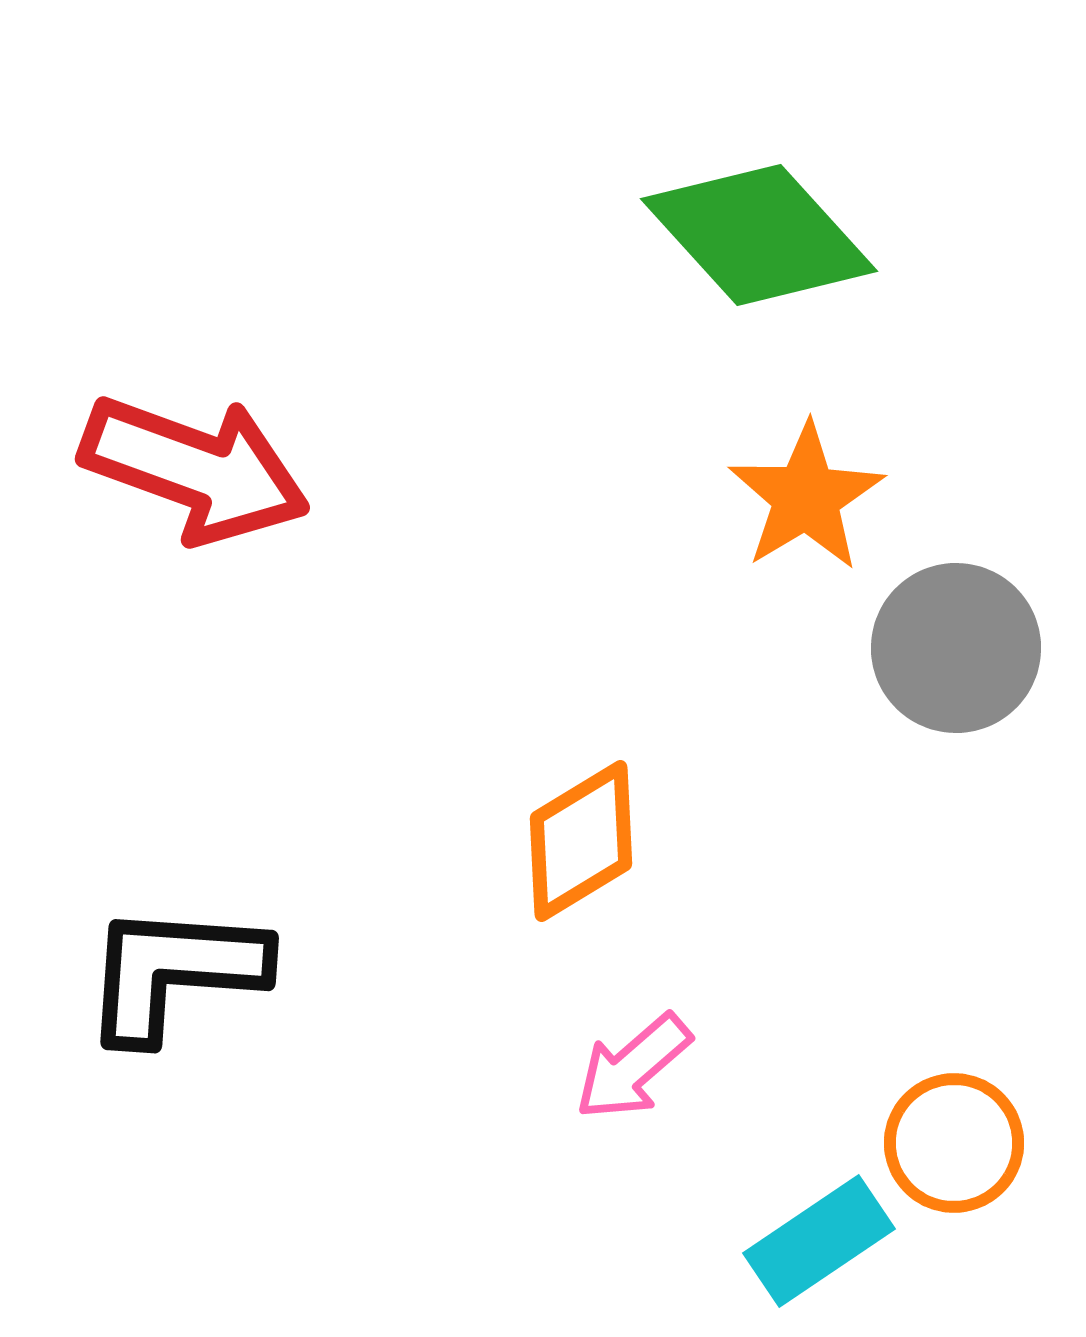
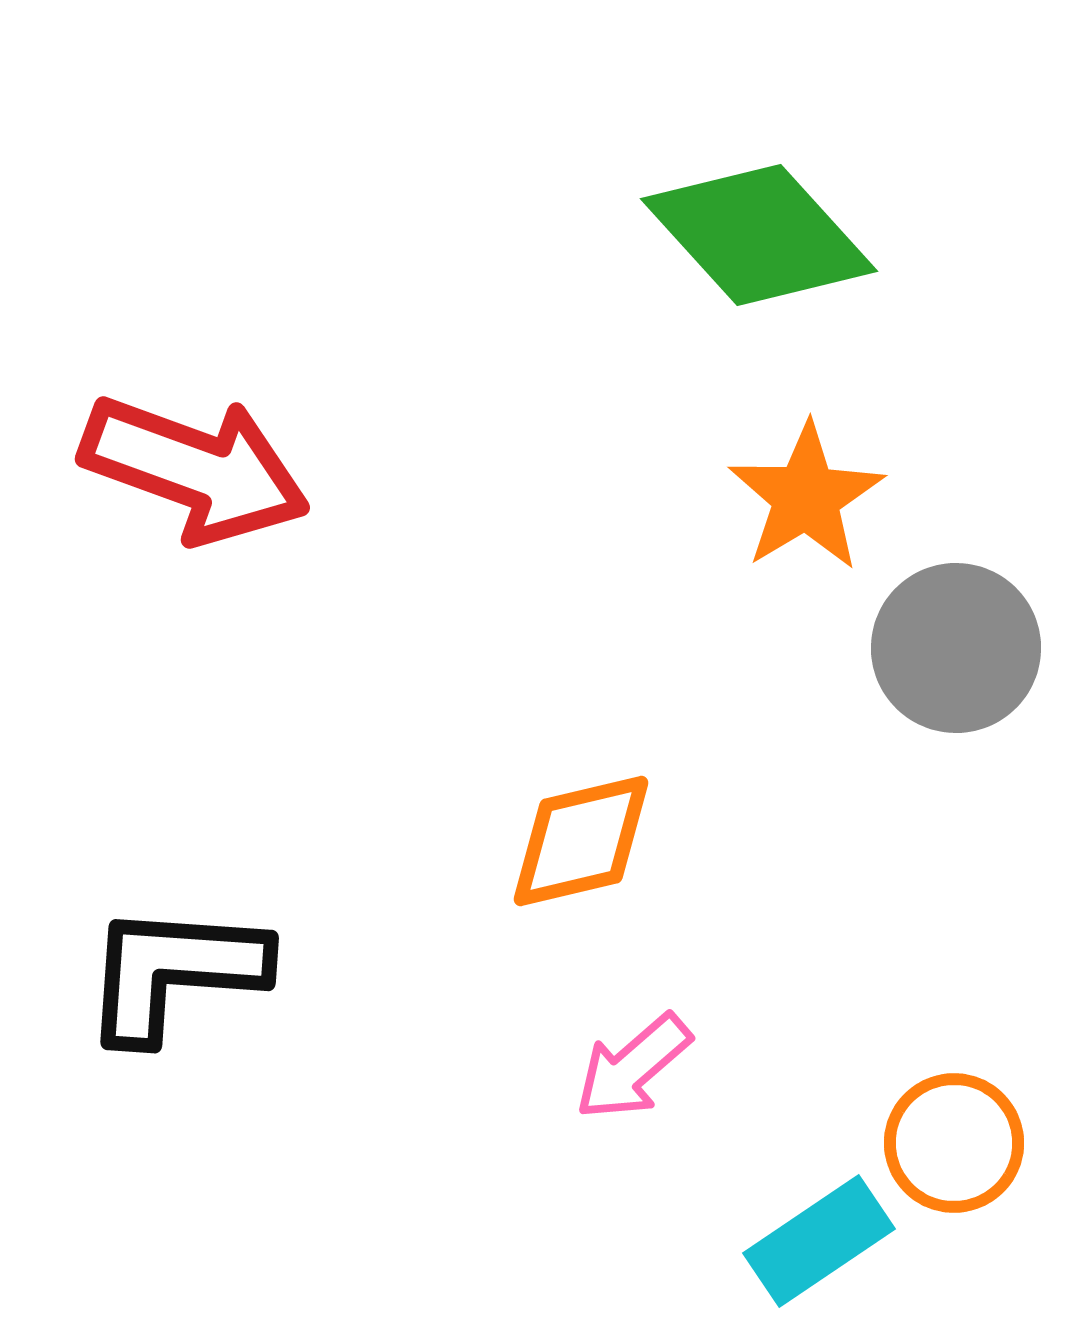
orange diamond: rotated 18 degrees clockwise
